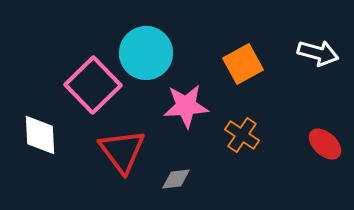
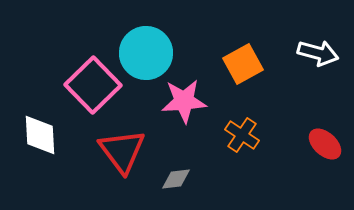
pink star: moved 2 px left, 5 px up
